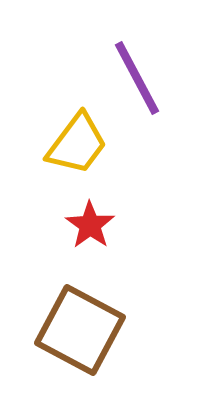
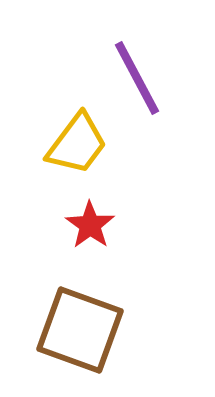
brown square: rotated 8 degrees counterclockwise
